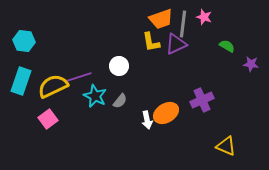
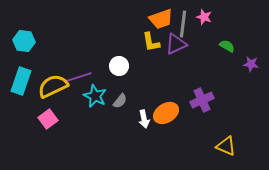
white arrow: moved 3 px left, 1 px up
